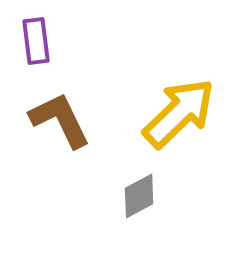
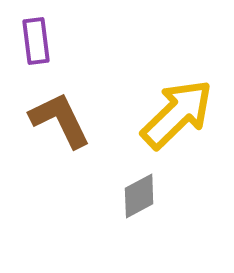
yellow arrow: moved 2 px left, 1 px down
